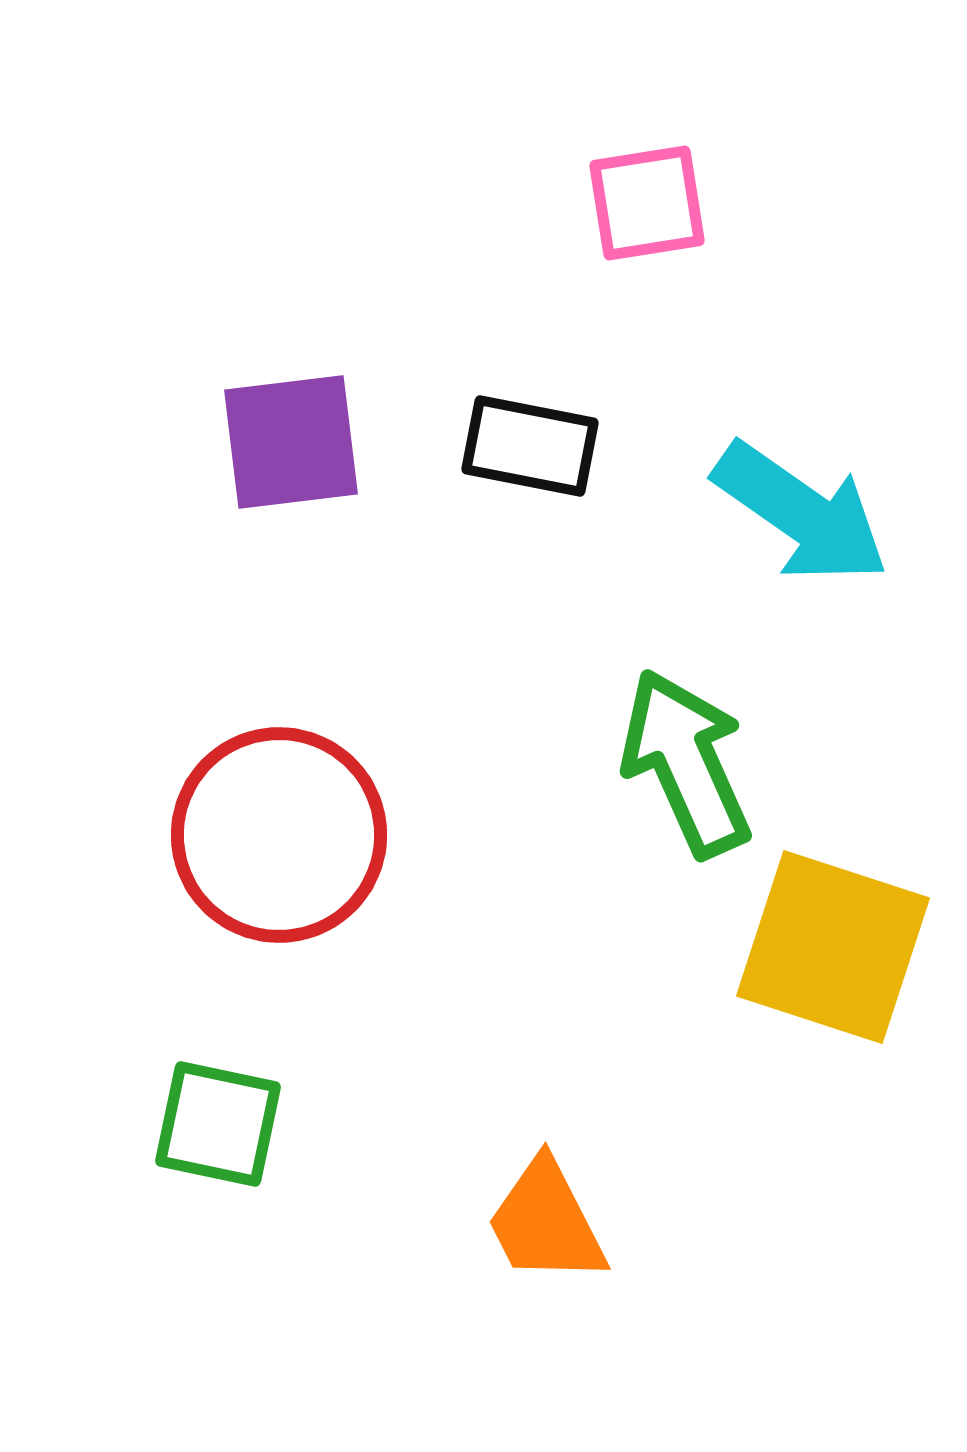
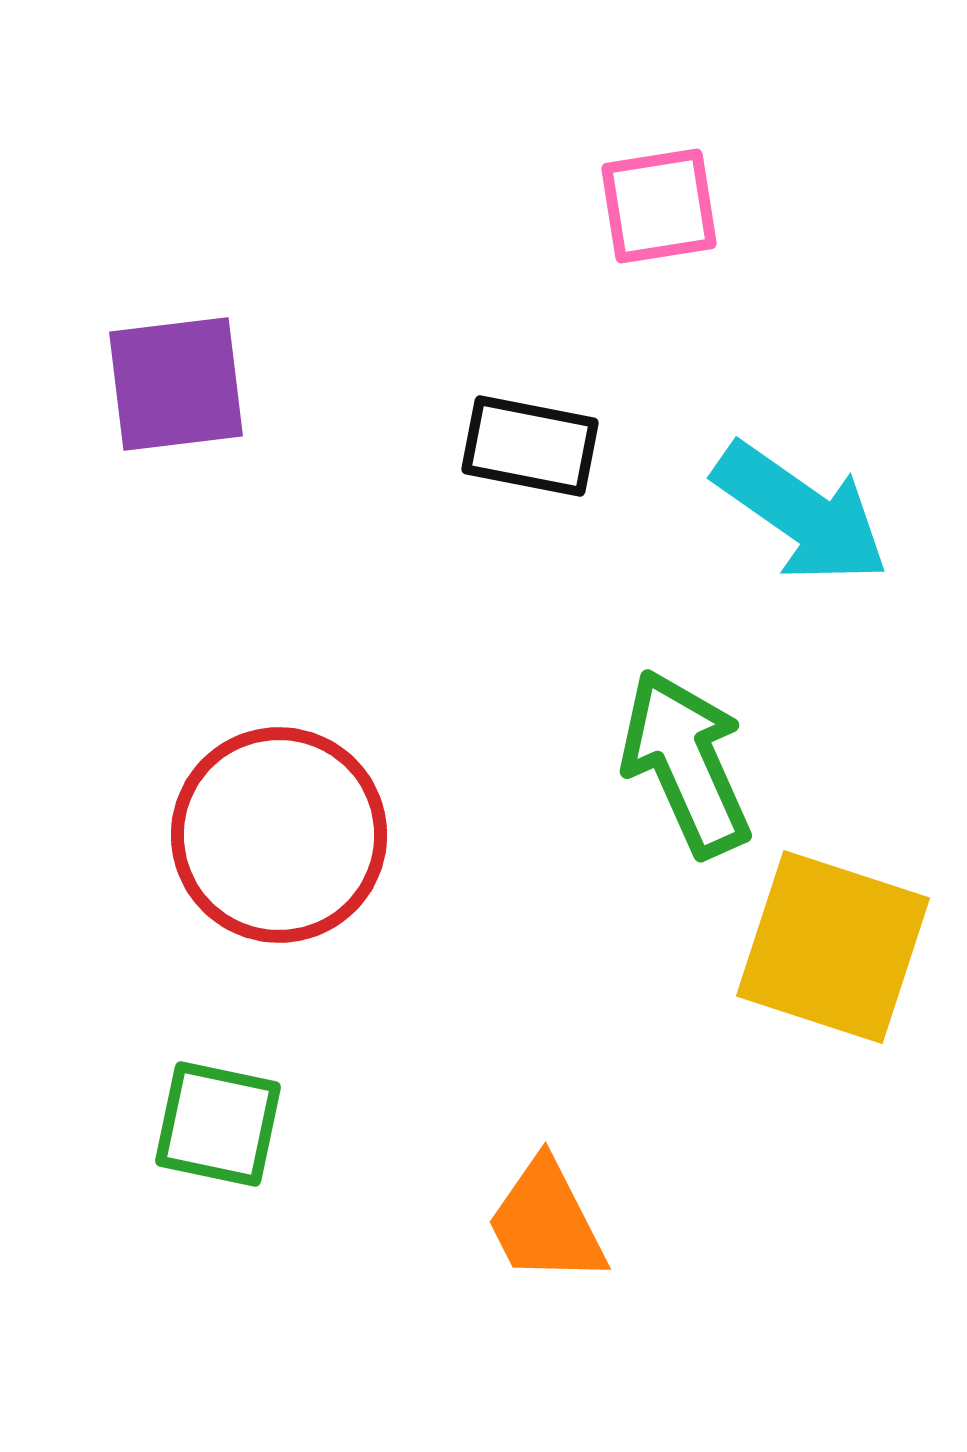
pink square: moved 12 px right, 3 px down
purple square: moved 115 px left, 58 px up
